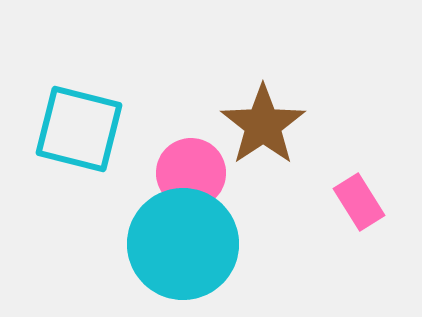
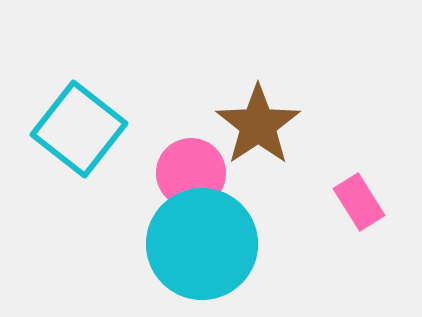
brown star: moved 5 px left
cyan square: rotated 24 degrees clockwise
cyan circle: moved 19 px right
